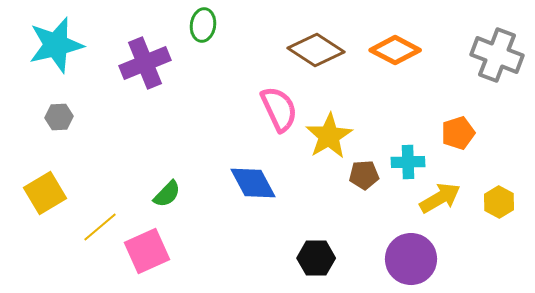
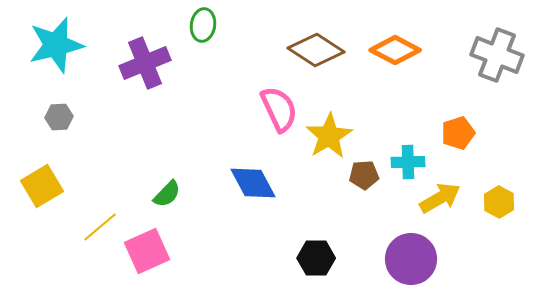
yellow square: moved 3 px left, 7 px up
